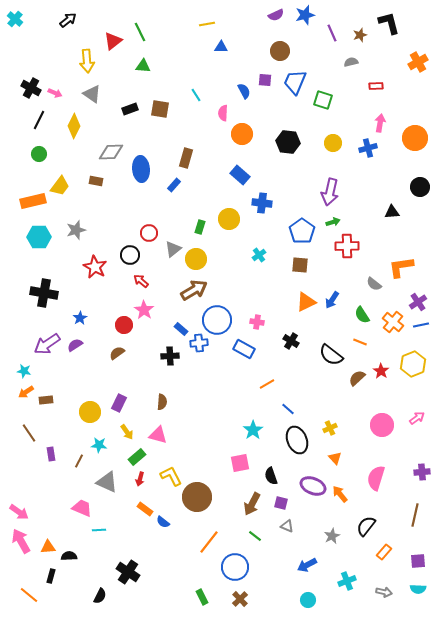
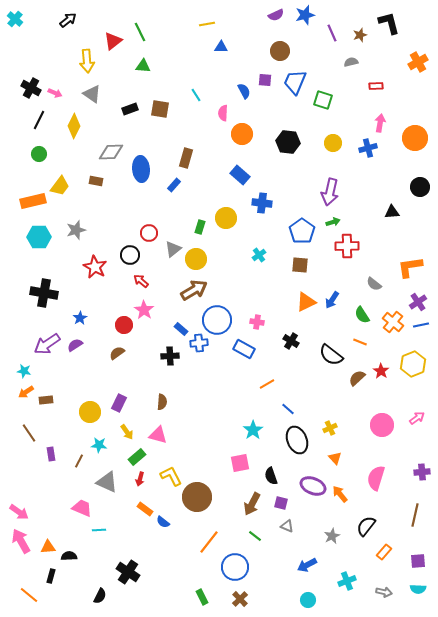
yellow circle at (229, 219): moved 3 px left, 1 px up
orange L-shape at (401, 267): moved 9 px right
